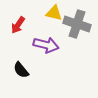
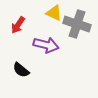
yellow triangle: rotated 12 degrees clockwise
black semicircle: rotated 12 degrees counterclockwise
